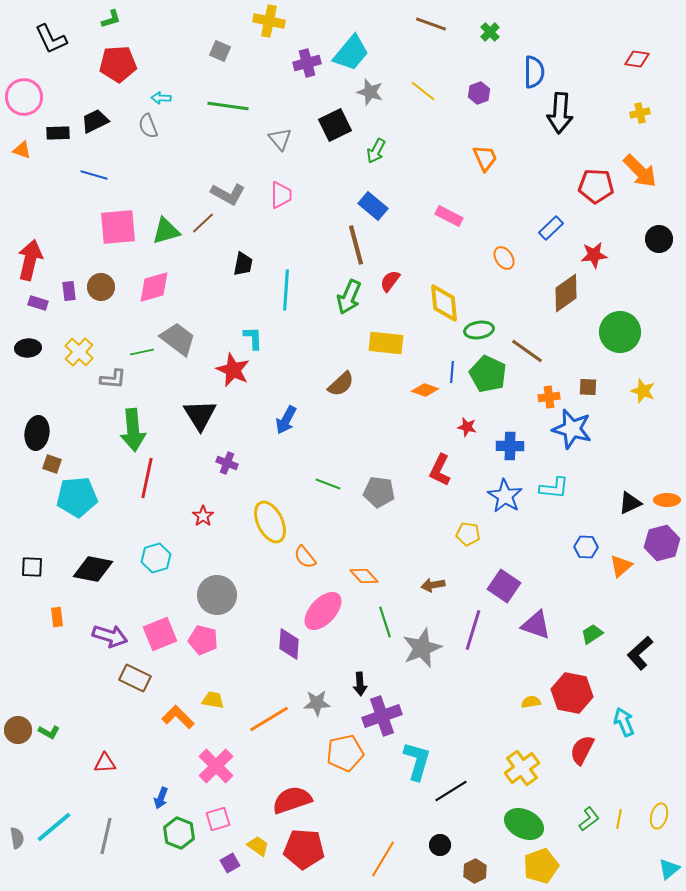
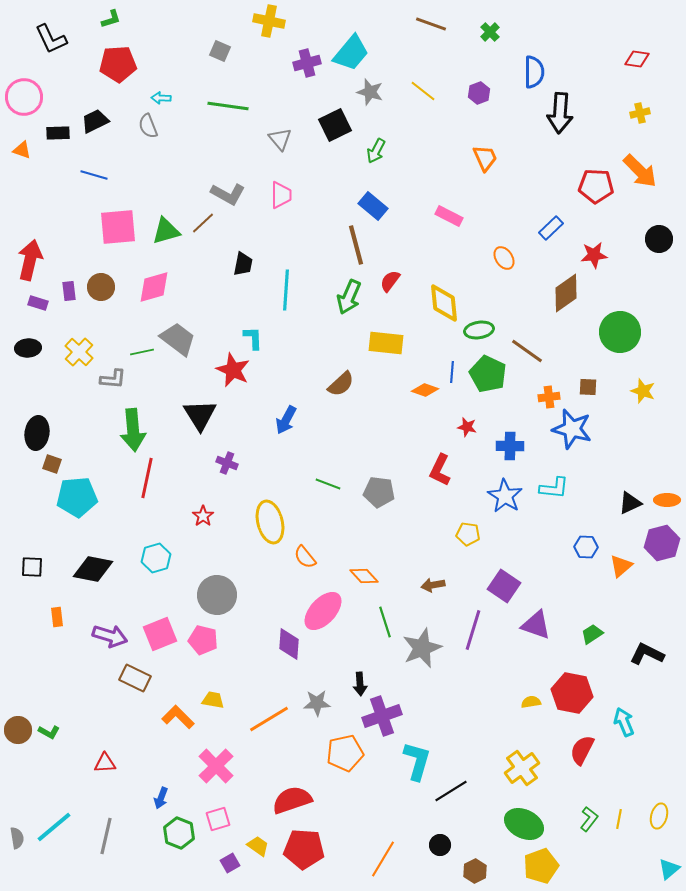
yellow ellipse at (270, 522): rotated 12 degrees clockwise
black L-shape at (640, 653): moved 7 px right, 1 px down; rotated 68 degrees clockwise
green L-shape at (589, 819): rotated 15 degrees counterclockwise
